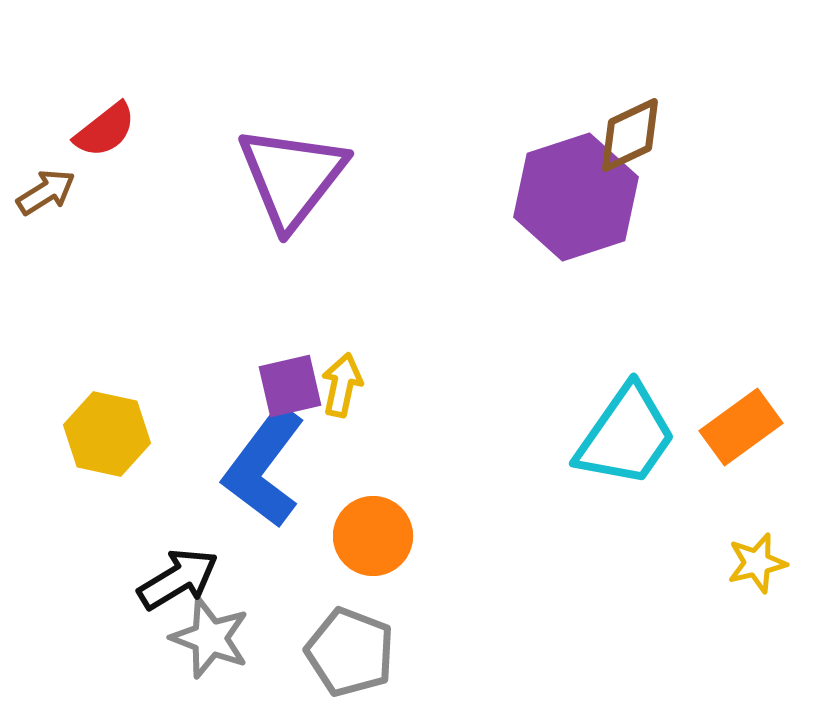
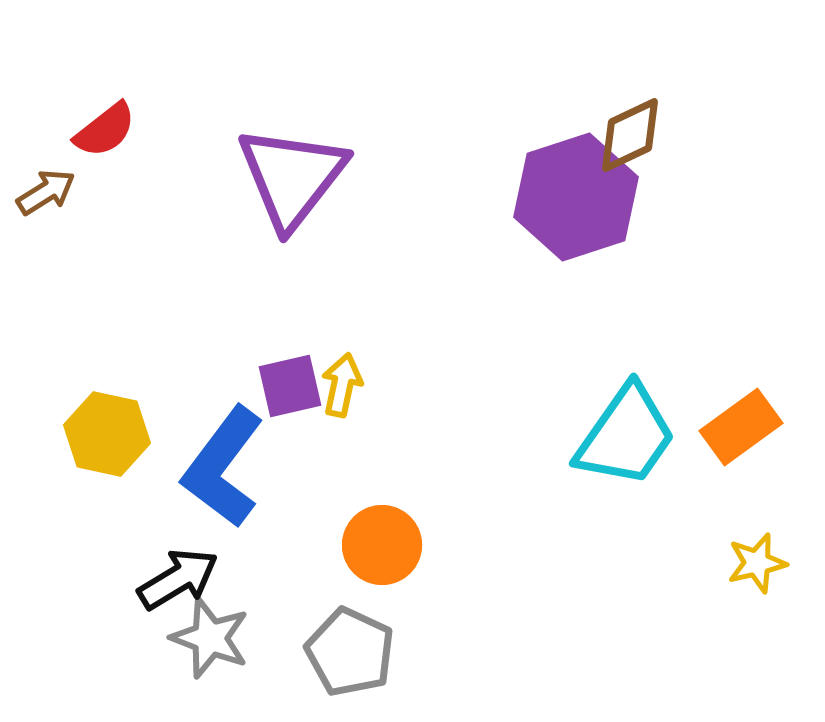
blue L-shape: moved 41 px left
orange circle: moved 9 px right, 9 px down
gray pentagon: rotated 4 degrees clockwise
